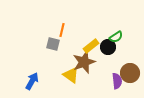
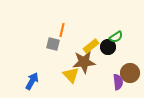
brown star: rotated 15 degrees clockwise
yellow triangle: rotated 12 degrees clockwise
purple semicircle: moved 1 px right, 1 px down
